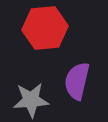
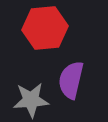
purple semicircle: moved 6 px left, 1 px up
